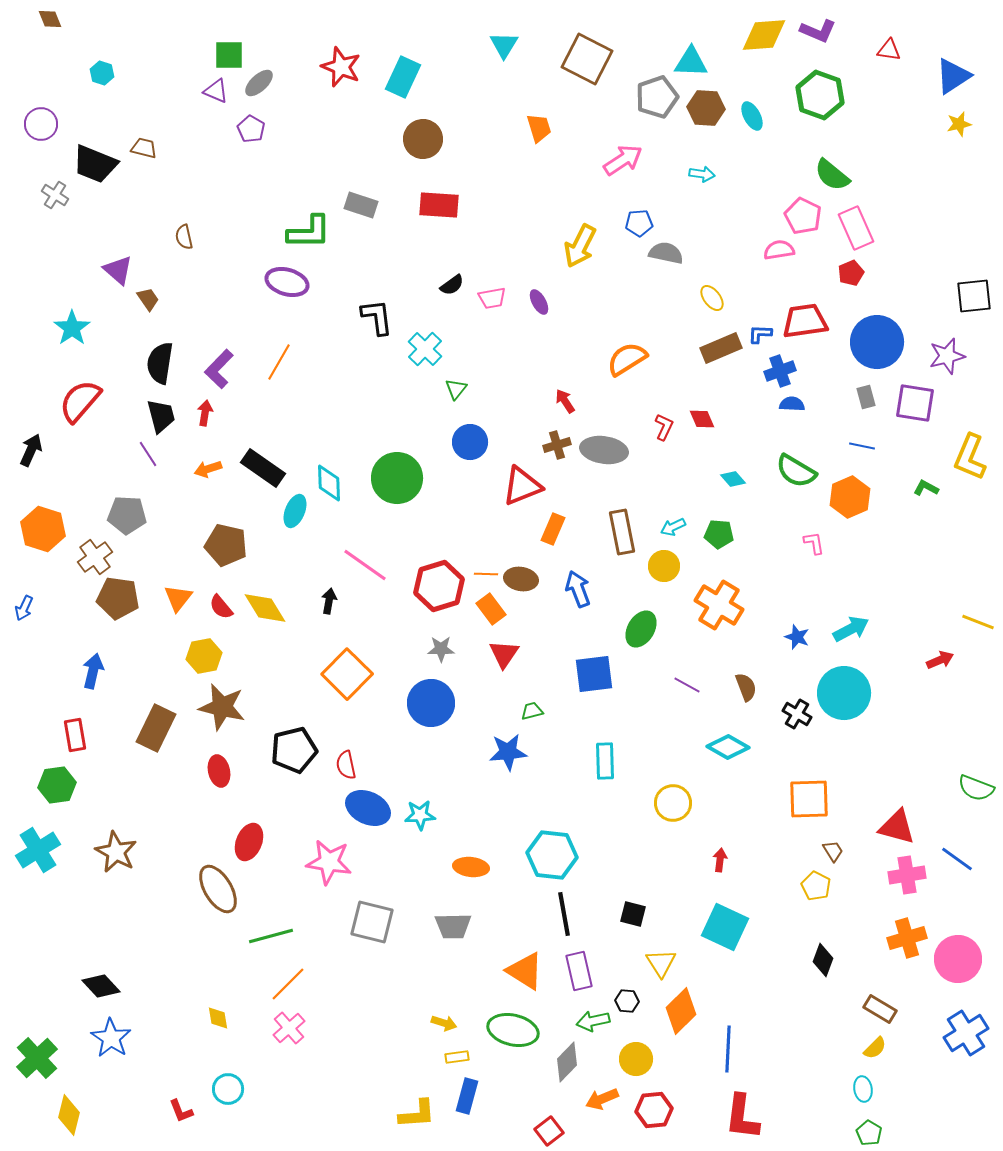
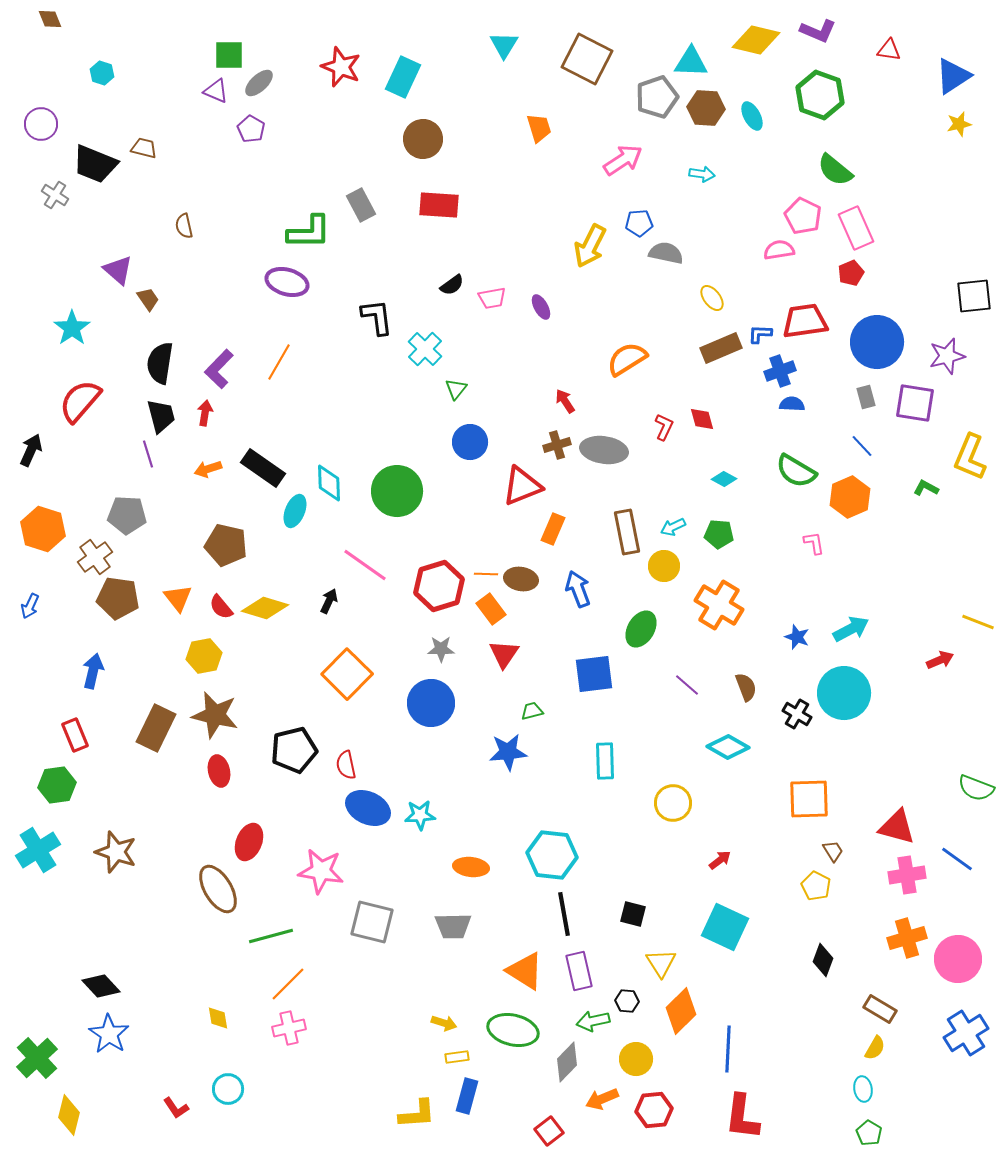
yellow diamond at (764, 35): moved 8 px left, 5 px down; rotated 18 degrees clockwise
green semicircle at (832, 175): moved 3 px right, 5 px up
gray rectangle at (361, 205): rotated 44 degrees clockwise
brown semicircle at (184, 237): moved 11 px up
yellow arrow at (580, 246): moved 10 px right
purple ellipse at (539, 302): moved 2 px right, 5 px down
red diamond at (702, 419): rotated 8 degrees clockwise
blue line at (862, 446): rotated 35 degrees clockwise
purple line at (148, 454): rotated 16 degrees clockwise
green circle at (397, 478): moved 13 px down
cyan diamond at (733, 479): moved 9 px left; rotated 20 degrees counterclockwise
brown rectangle at (622, 532): moved 5 px right
orange triangle at (178, 598): rotated 16 degrees counterclockwise
black arrow at (329, 601): rotated 15 degrees clockwise
blue arrow at (24, 608): moved 6 px right, 2 px up
yellow diamond at (265, 608): rotated 42 degrees counterclockwise
purple line at (687, 685): rotated 12 degrees clockwise
brown star at (222, 707): moved 7 px left, 8 px down
red rectangle at (75, 735): rotated 12 degrees counterclockwise
brown star at (116, 852): rotated 9 degrees counterclockwise
red arrow at (720, 860): rotated 45 degrees clockwise
pink star at (329, 862): moved 8 px left, 9 px down
pink cross at (289, 1028): rotated 28 degrees clockwise
blue star at (111, 1038): moved 2 px left, 4 px up
yellow semicircle at (875, 1048): rotated 15 degrees counterclockwise
red L-shape at (181, 1111): moved 5 px left, 3 px up; rotated 12 degrees counterclockwise
